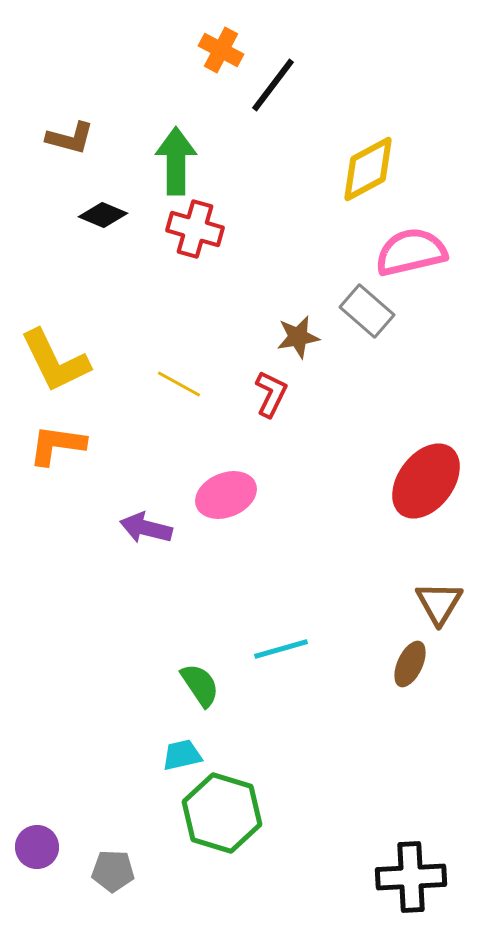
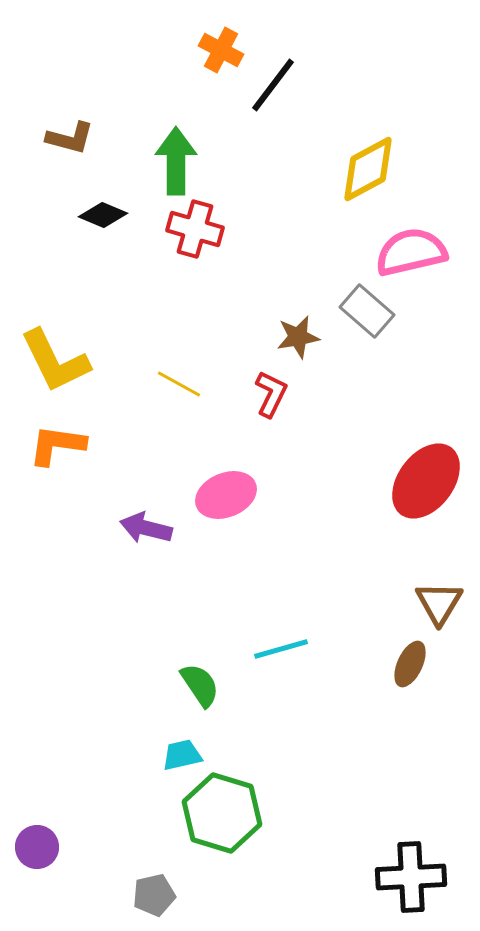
gray pentagon: moved 41 px right, 24 px down; rotated 15 degrees counterclockwise
